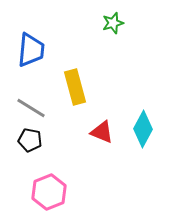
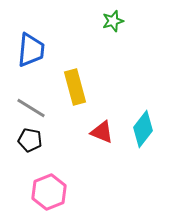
green star: moved 2 px up
cyan diamond: rotated 9 degrees clockwise
